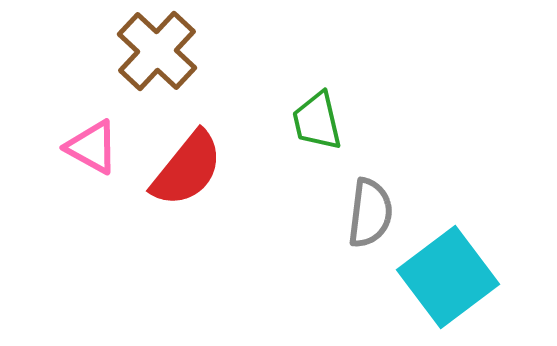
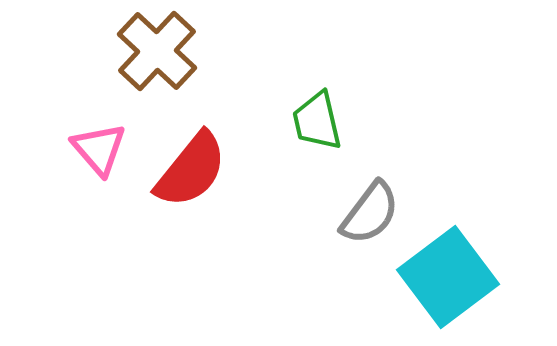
pink triangle: moved 7 px right, 2 px down; rotated 20 degrees clockwise
red semicircle: moved 4 px right, 1 px down
gray semicircle: rotated 30 degrees clockwise
